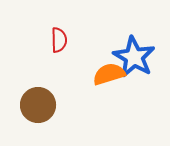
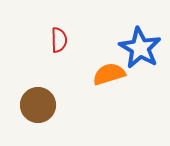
blue star: moved 6 px right, 9 px up
